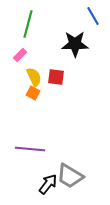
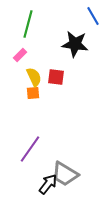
black star: rotated 8 degrees clockwise
orange square: rotated 32 degrees counterclockwise
purple line: rotated 60 degrees counterclockwise
gray trapezoid: moved 5 px left, 2 px up
